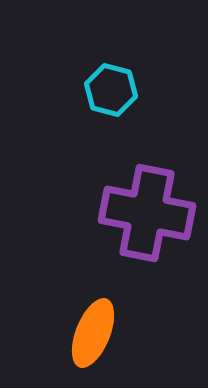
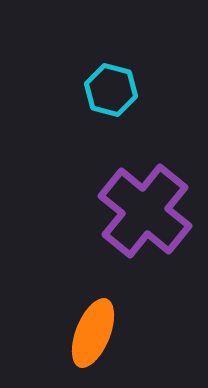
purple cross: moved 2 px left, 2 px up; rotated 28 degrees clockwise
